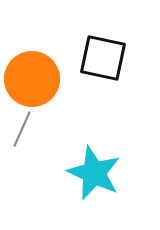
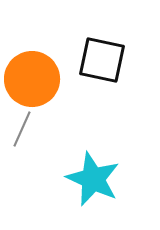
black square: moved 1 px left, 2 px down
cyan star: moved 1 px left, 6 px down
